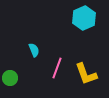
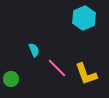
pink line: rotated 65 degrees counterclockwise
green circle: moved 1 px right, 1 px down
